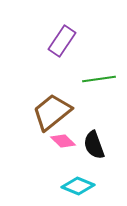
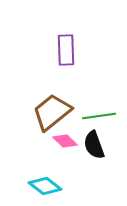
purple rectangle: moved 4 px right, 9 px down; rotated 36 degrees counterclockwise
green line: moved 37 px down
pink diamond: moved 2 px right
cyan diamond: moved 33 px left; rotated 16 degrees clockwise
